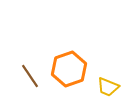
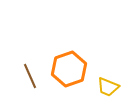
brown line: rotated 10 degrees clockwise
